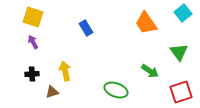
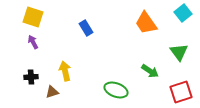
black cross: moved 1 px left, 3 px down
